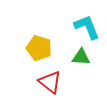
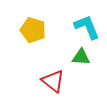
yellow pentagon: moved 6 px left, 18 px up
red triangle: moved 3 px right, 1 px up
